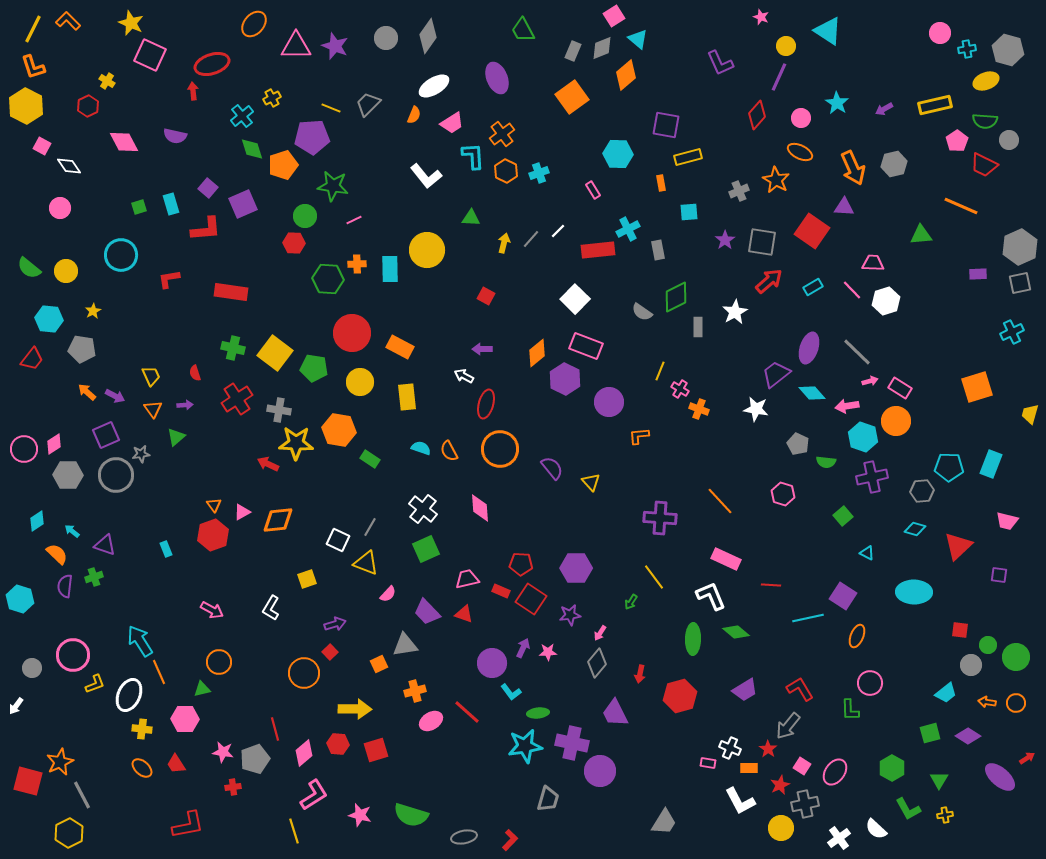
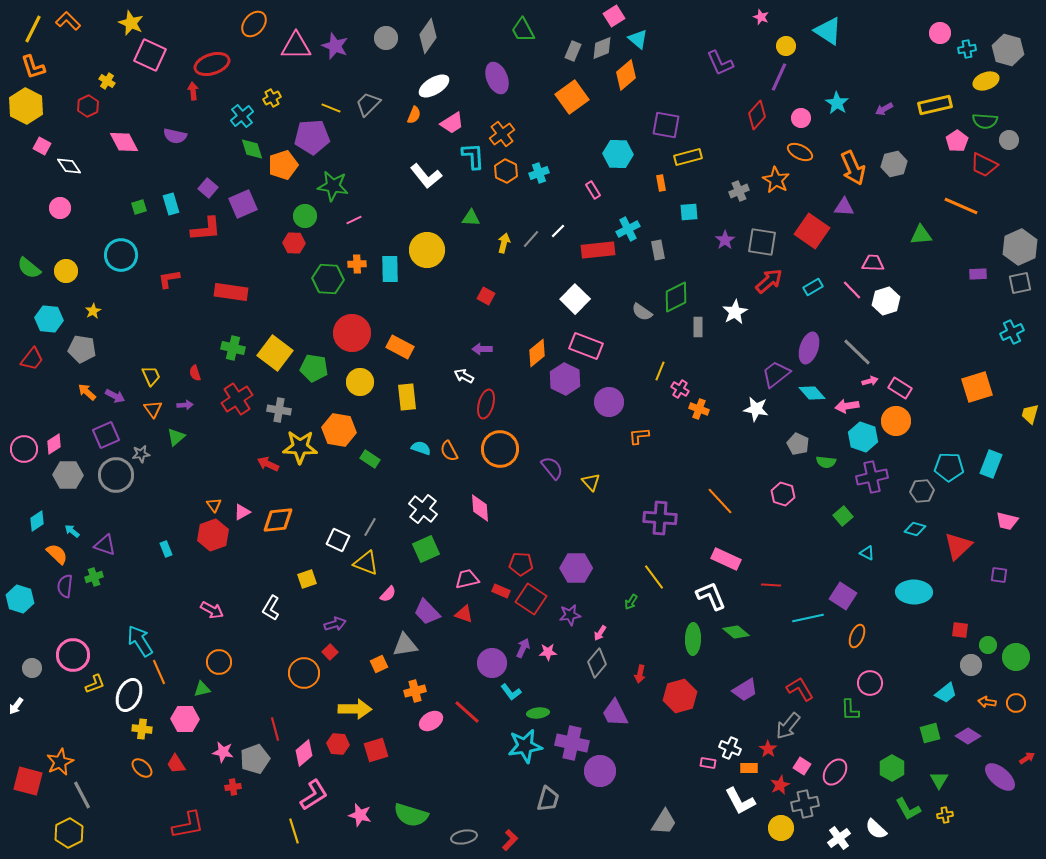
yellow star at (296, 443): moved 4 px right, 4 px down
